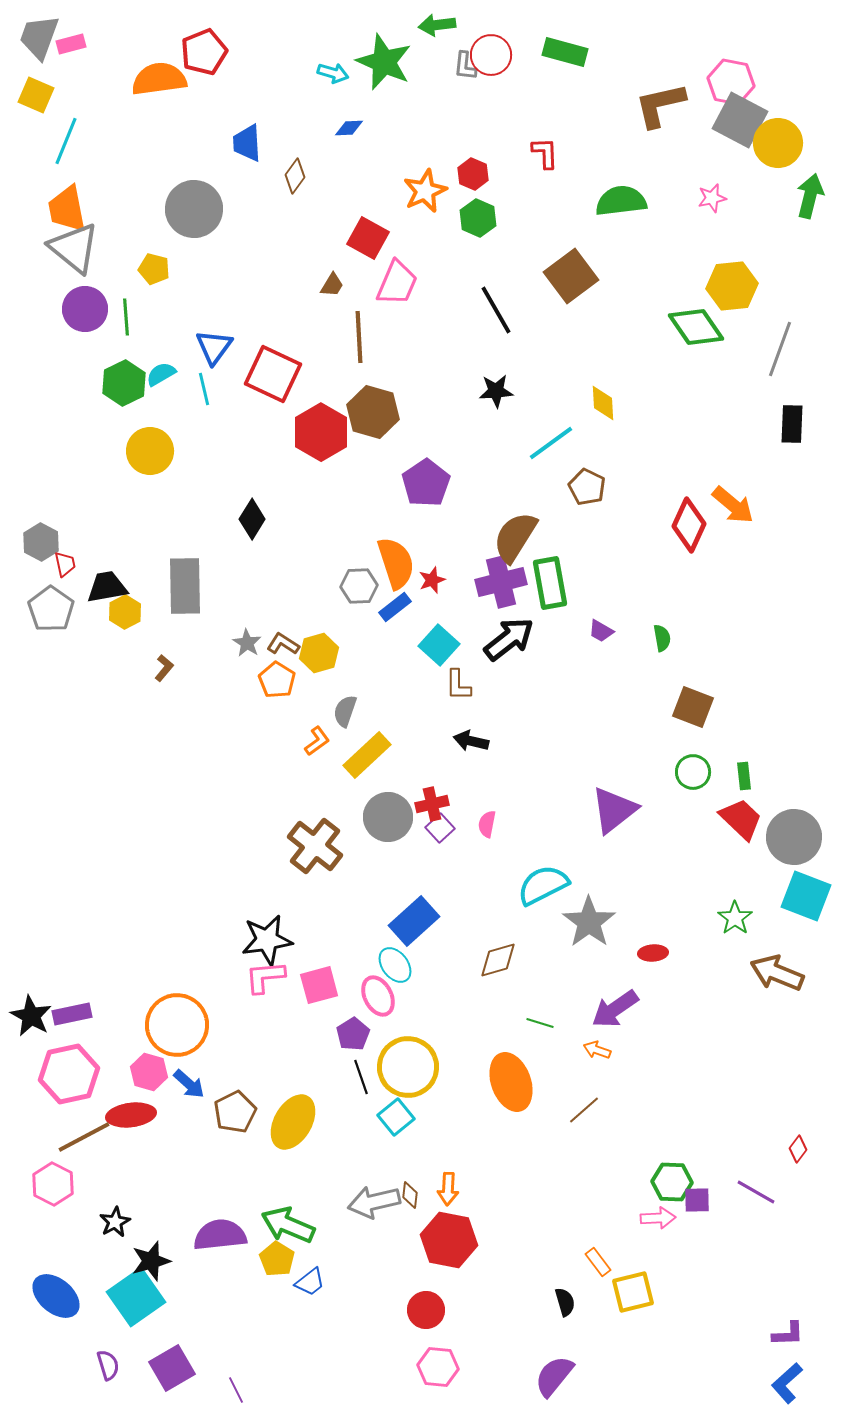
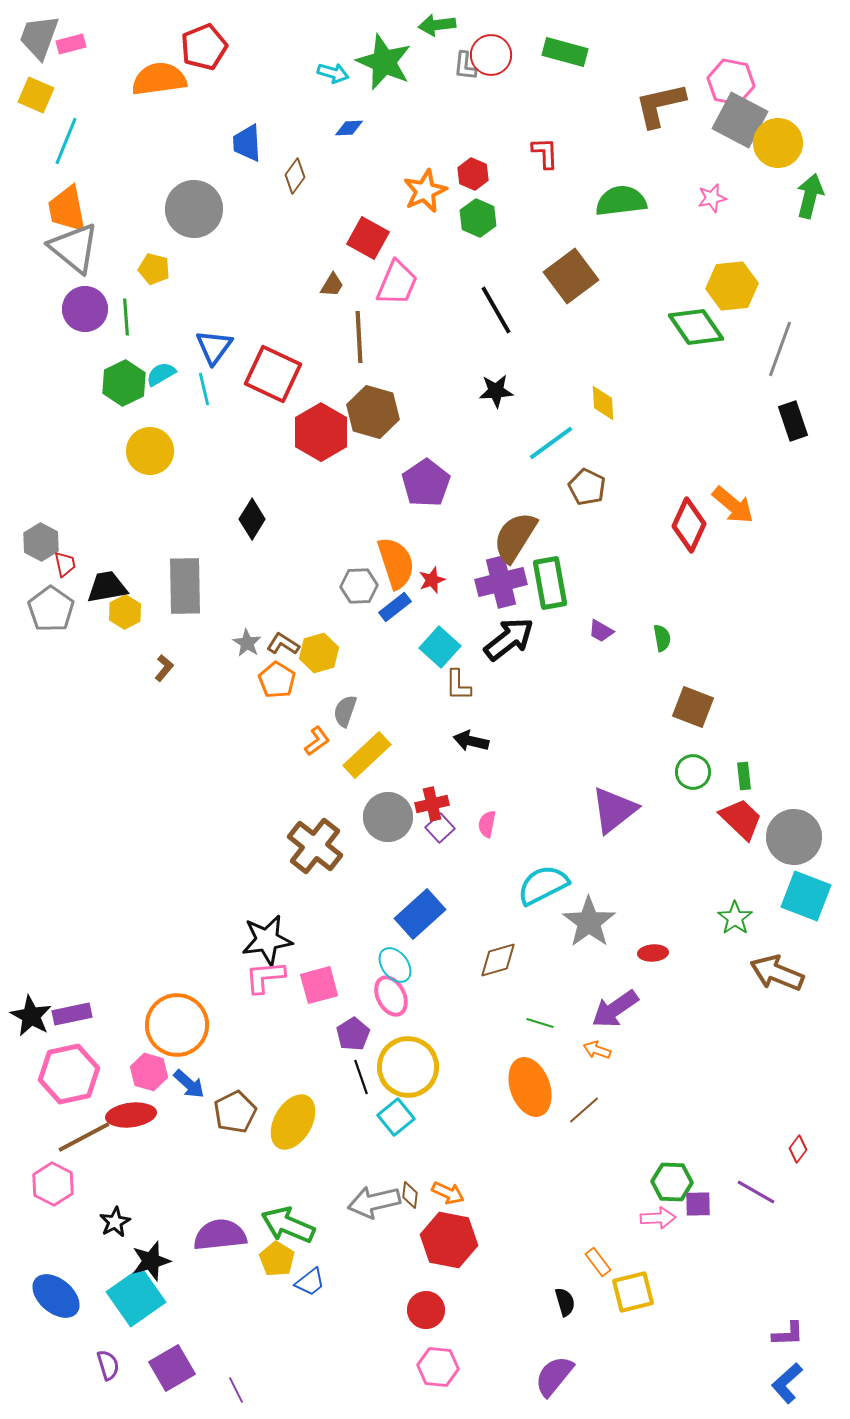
red pentagon at (204, 52): moved 5 px up
black rectangle at (792, 424): moved 1 px right, 3 px up; rotated 21 degrees counterclockwise
cyan square at (439, 645): moved 1 px right, 2 px down
blue rectangle at (414, 921): moved 6 px right, 7 px up
pink ellipse at (378, 996): moved 13 px right
orange ellipse at (511, 1082): moved 19 px right, 5 px down
orange arrow at (448, 1189): moved 4 px down; rotated 68 degrees counterclockwise
purple square at (697, 1200): moved 1 px right, 4 px down
